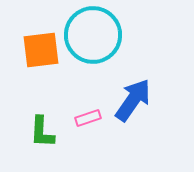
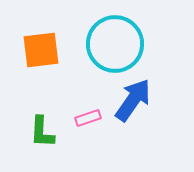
cyan circle: moved 22 px right, 9 px down
